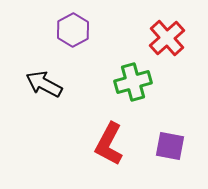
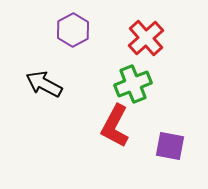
red cross: moved 21 px left
green cross: moved 2 px down; rotated 6 degrees counterclockwise
red L-shape: moved 6 px right, 18 px up
